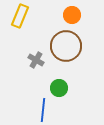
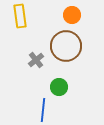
yellow rectangle: rotated 30 degrees counterclockwise
gray cross: rotated 21 degrees clockwise
green circle: moved 1 px up
